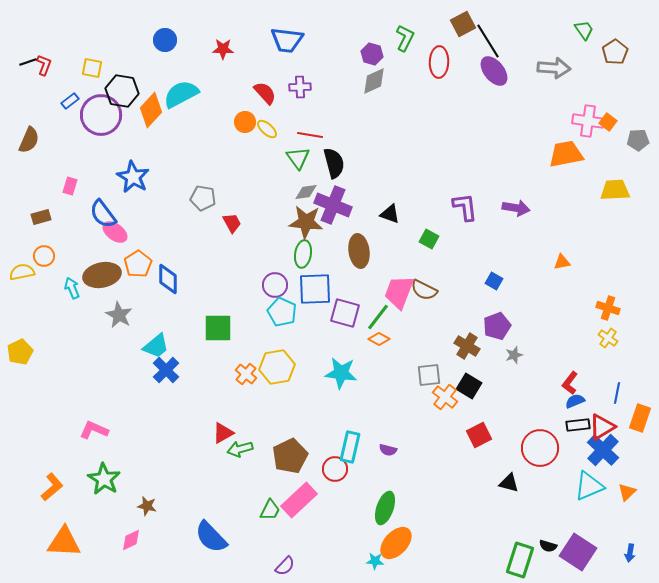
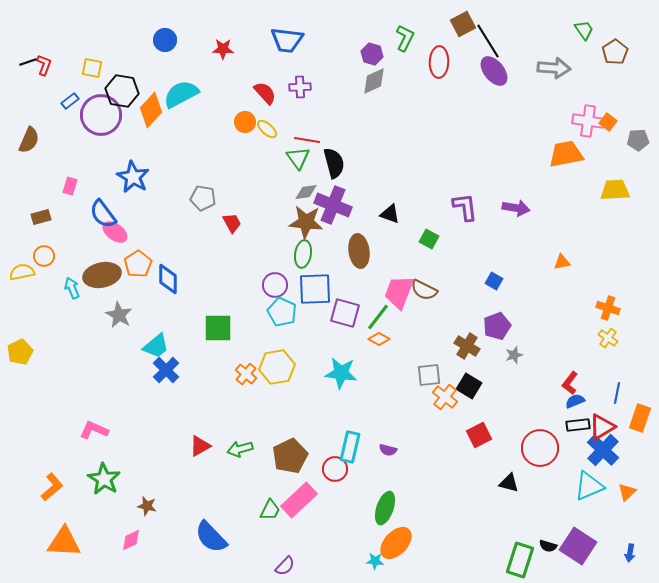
red line at (310, 135): moved 3 px left, 5 px down
red triangle at (223, 433): moved 23 px left, 13 px down
purple square at (578, 552): moved 6 px up
